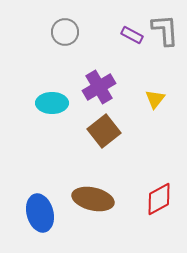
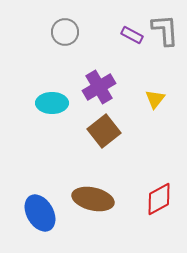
blue ellipse: rotated 15 degrees counterclockwise
